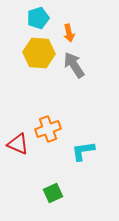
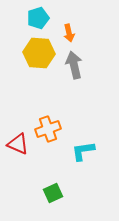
gray arrow: rotated 20 degrees clockwise
